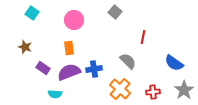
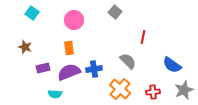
blue semicircle: moved 2 px left, 2 px down
purple rectangle: rotated 48 degrees counterclockwise
gray star: rotated 12 degrees clockwise
